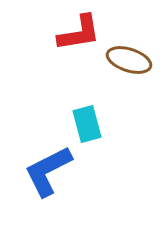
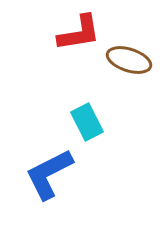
cyan rectangle: moved 2 px up; rotated 12 degrees counterclockwise
blue L-shape: moved 1 px right, 3 px down
